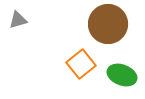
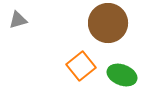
brown circle: moved 1 px up
orange square: moved 2 px down
